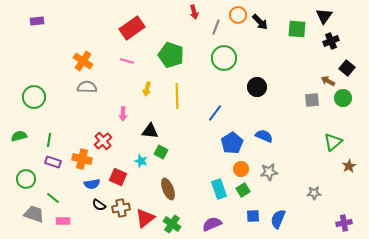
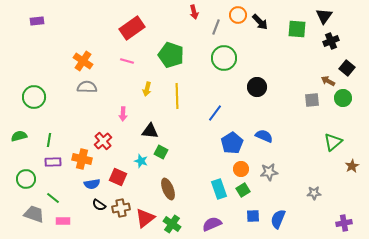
purple rectangle at (53, 162): rotated 21 degrees counterclockwise
brown star at (349, 166): moved 3 px right
